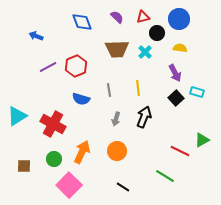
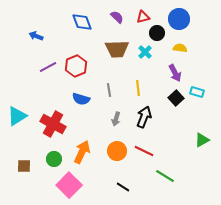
red line: moved 36 px left
